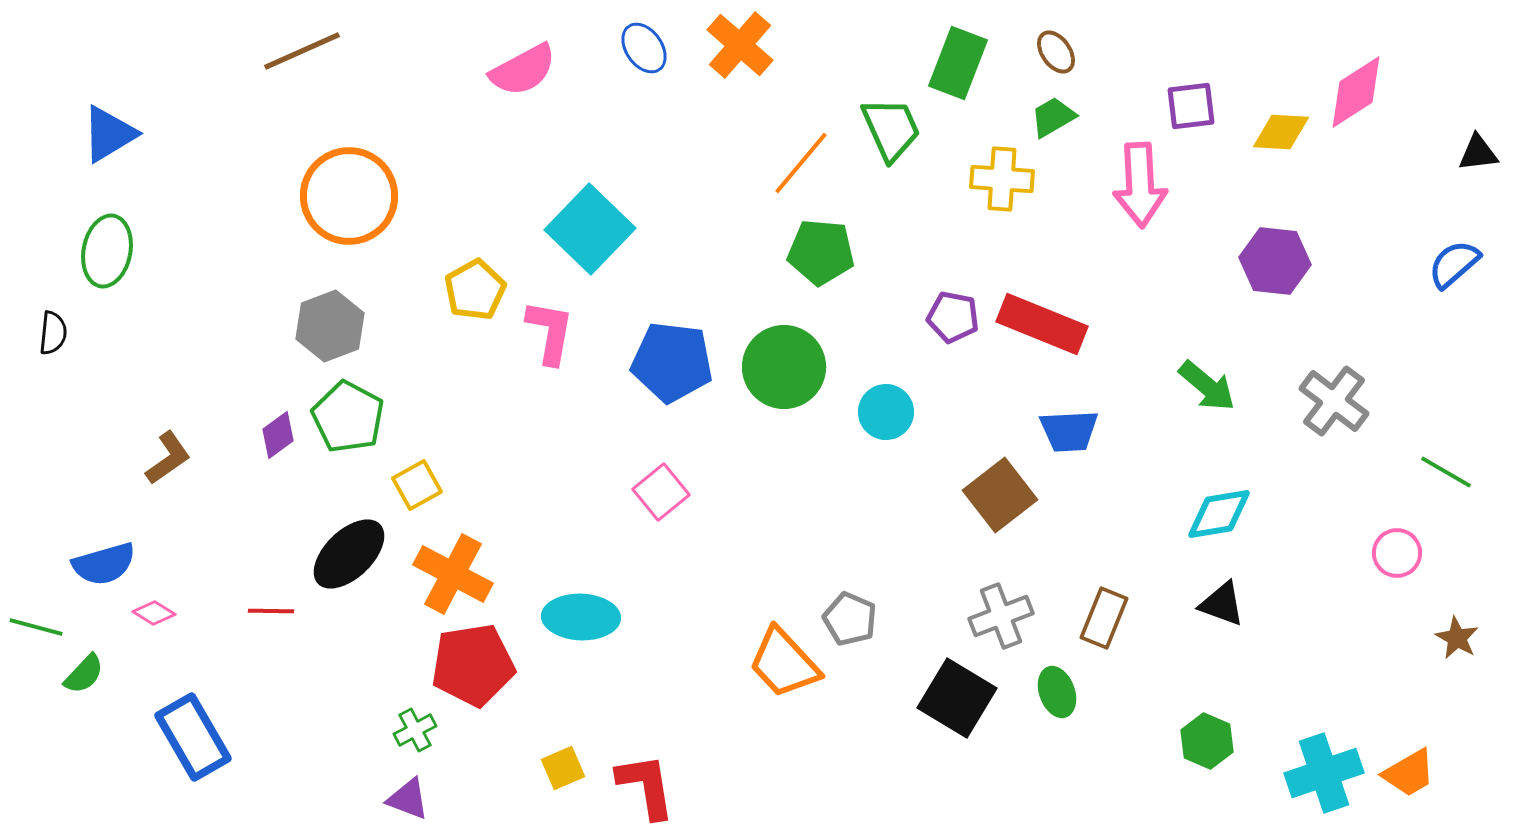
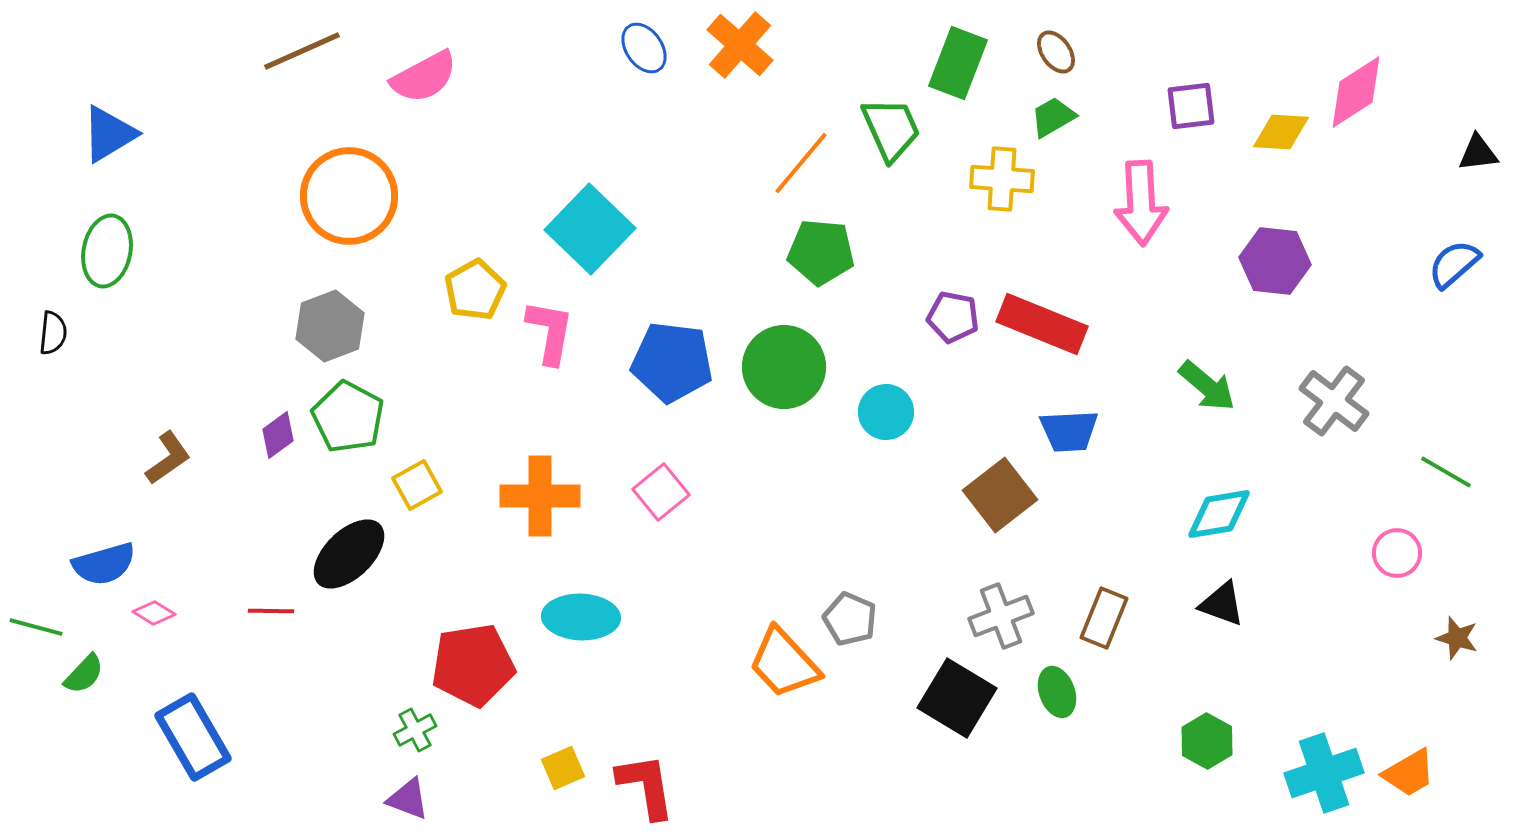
pink semicircle at (523, 70): moved 99 px left, 7 px down
pink arrow at (1140, 185): moved 1 px right, 18 px down
orange cross at (453, 574): moved 87 px right, 78 px up; rotated 28 degrees counterclockwise
brown star at (1457, 638): rotated 12 degrees counterclockwise
green hexagon at (1207, 741): rotated 6 degrees clockwise
